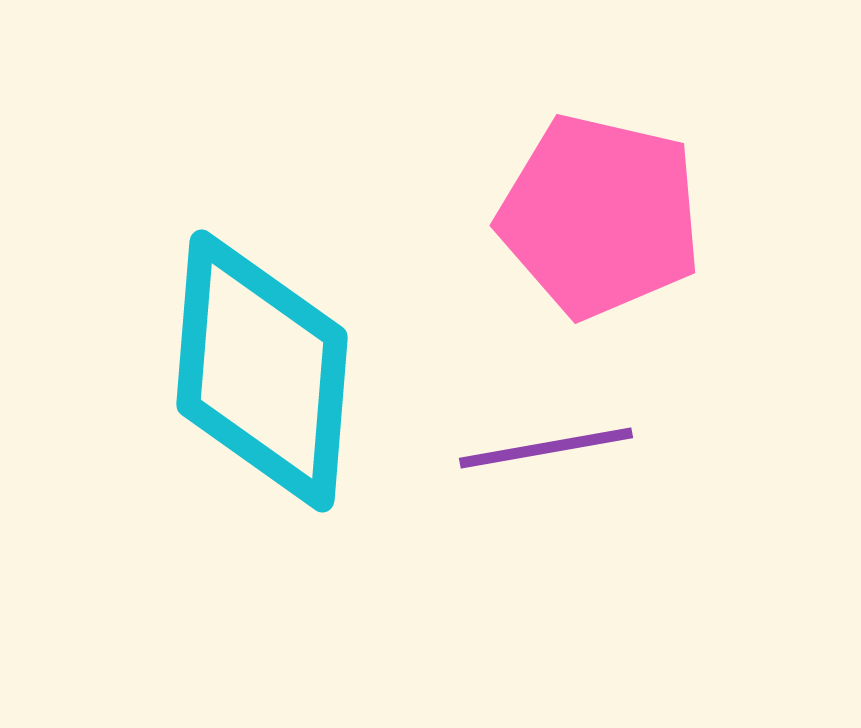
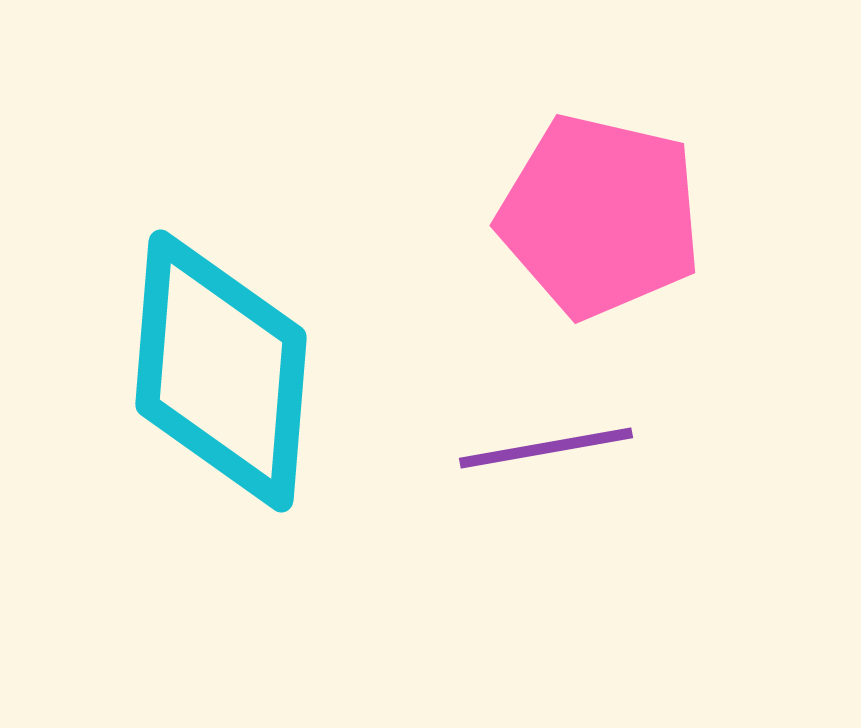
cyan diamond: moved 41 px left
